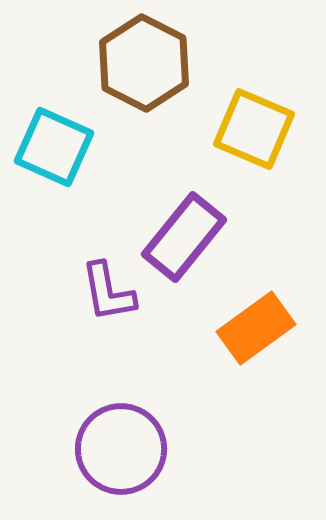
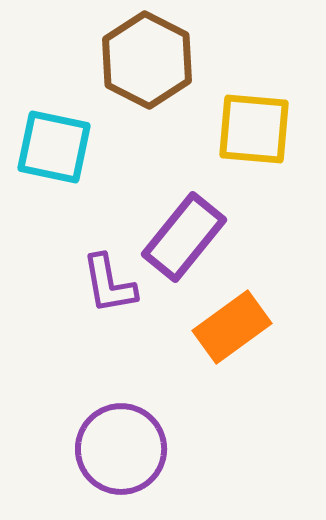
brown hexagon: moved 3 px right, 3 px up
yellow square: rotated 18 degrees counterclockwise
cyan square: rotated 12 degrees counterclockwise
purple L-shape: moved 1 px right, 8 px up
orange rectangle: moved 24 px left, 1 px up
